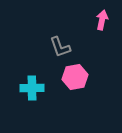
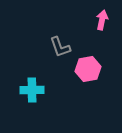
pink hexagon: moved 13 px right, 8 px up
cyan cross: moved 2 px down
